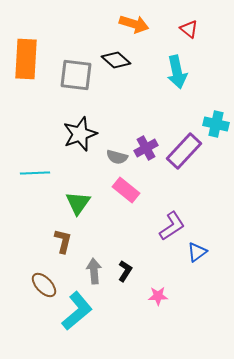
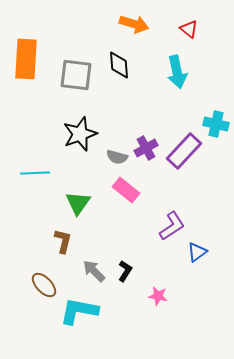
black diamond: moved 3 px right, 5 px down; rotated 44 degrees clockwise
gray arrow: rotated 40 degrees counterclockwise
pink star: rotated 12 degrees clockwise
cyan L-shape: moved 2 px right; rotated 129 degrees counterclockwise
